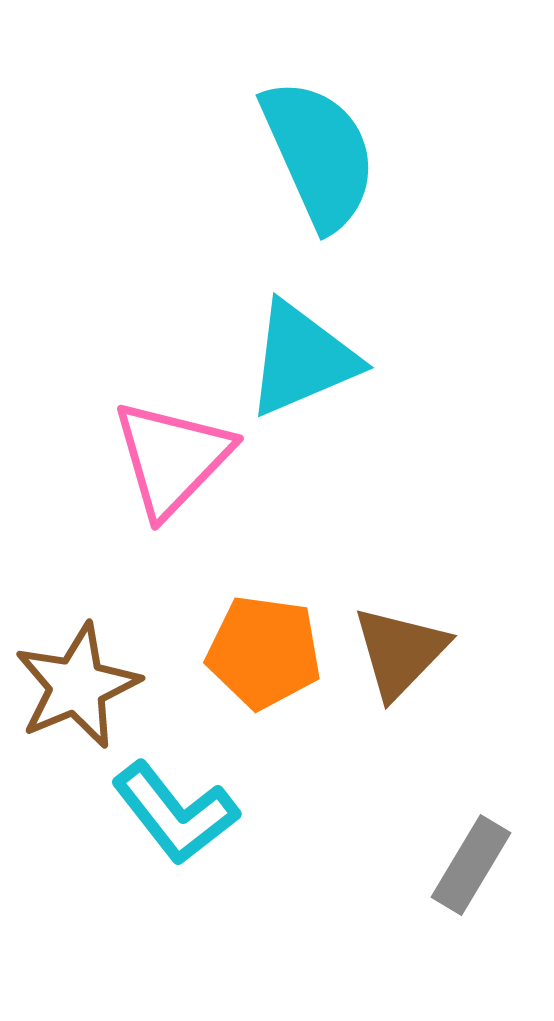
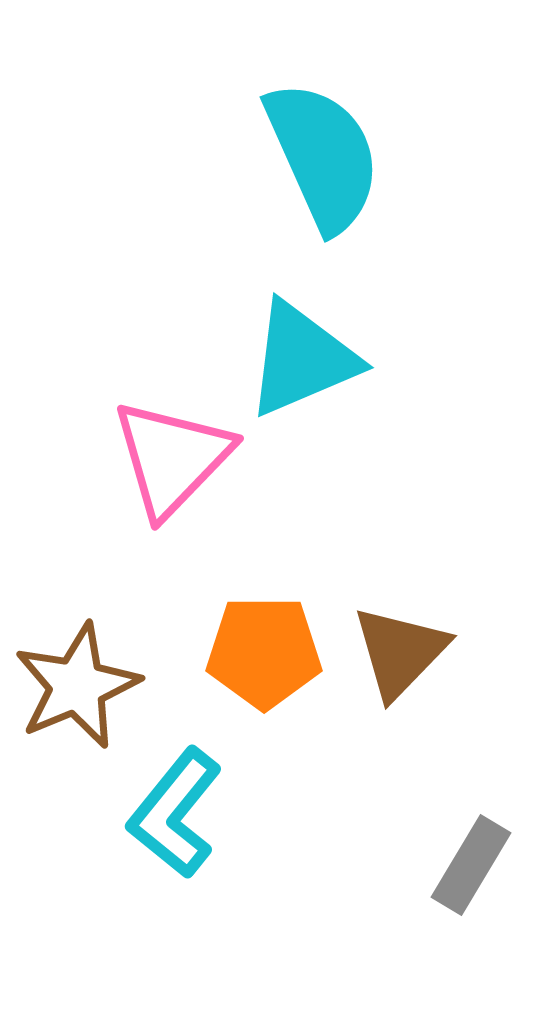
cyan semicircle: moved 4 px right, 2 px down
orange pentagon: rotated 8 degrees counterclockwise
cyan L-shape: rotated 77 degrees clockwise
